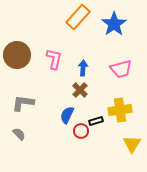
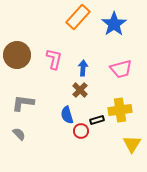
blue semicircle: rotated 42 degrees counterclockwise
black rectangle: moved 1 px right, 1 px up
